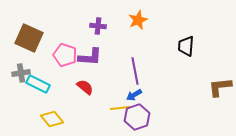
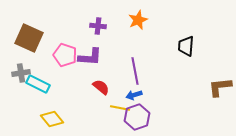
red semicircle: moved 16 px right
blue arrow: rotated 14 degrees clockwise
yellow line: rotated 18 degrees clockwise
